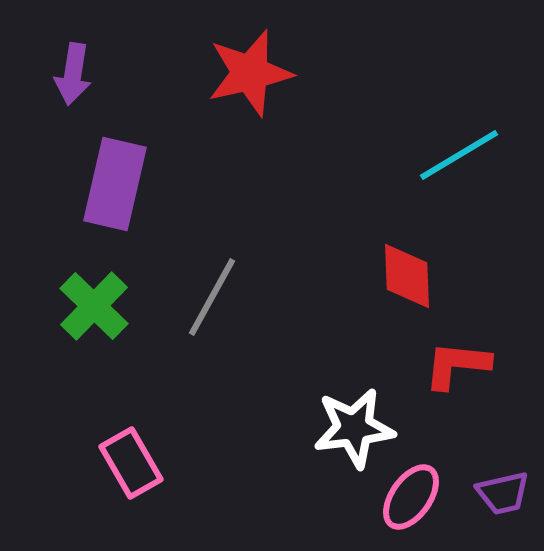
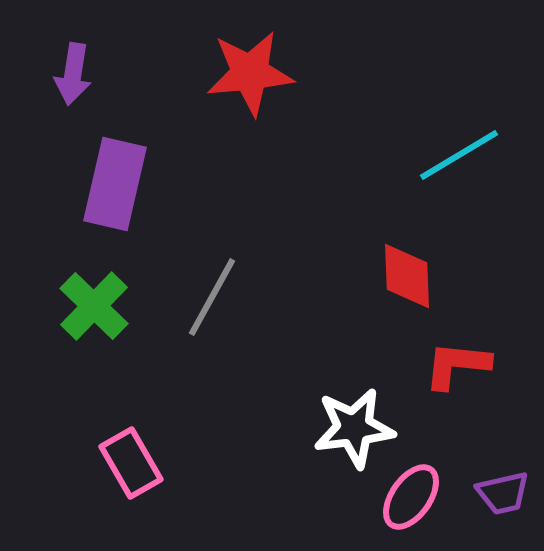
red star: rotated 8 degrees clockwise
